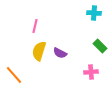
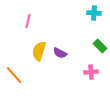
pink line: moved 7 px left, 5 px up
